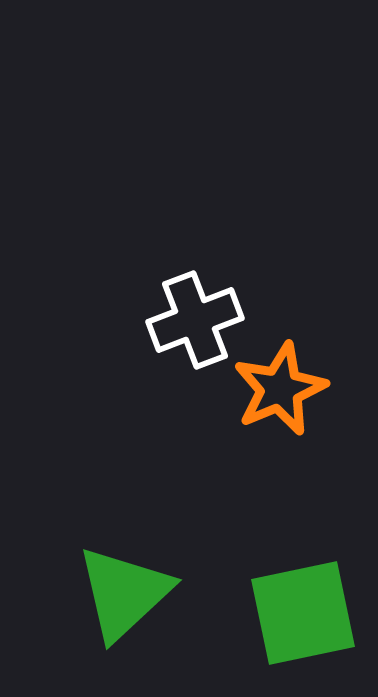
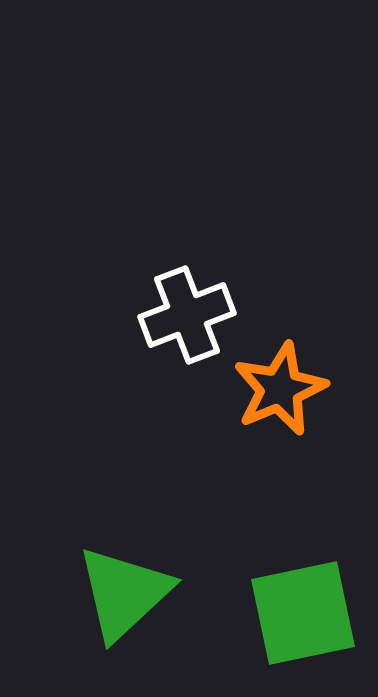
white cross: moved 8 px left, 5 px up
